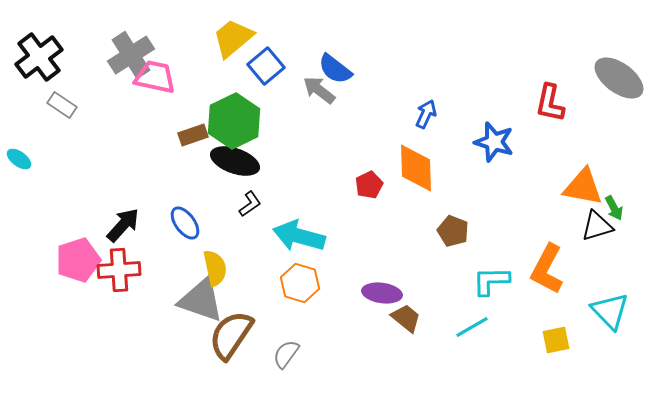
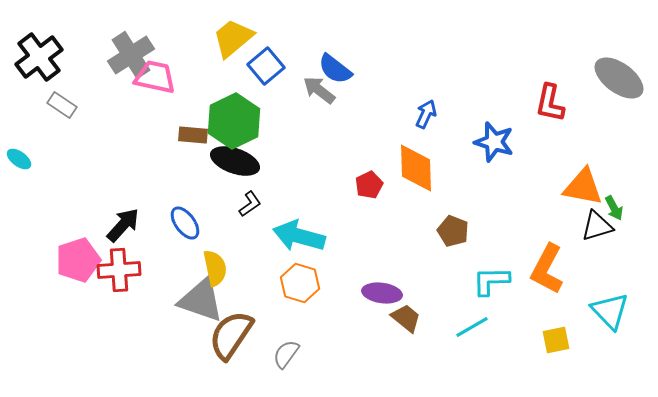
brown rectangle: rotated 24 degrees clockwise
